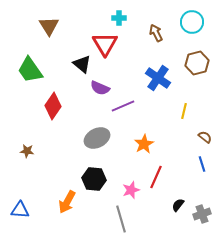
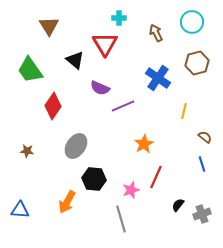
black triangle: moved 7 px left, 4 px up
gray ellipse: moved 21 px left, 8 px down; rotated 30 degrees counterclockwise
